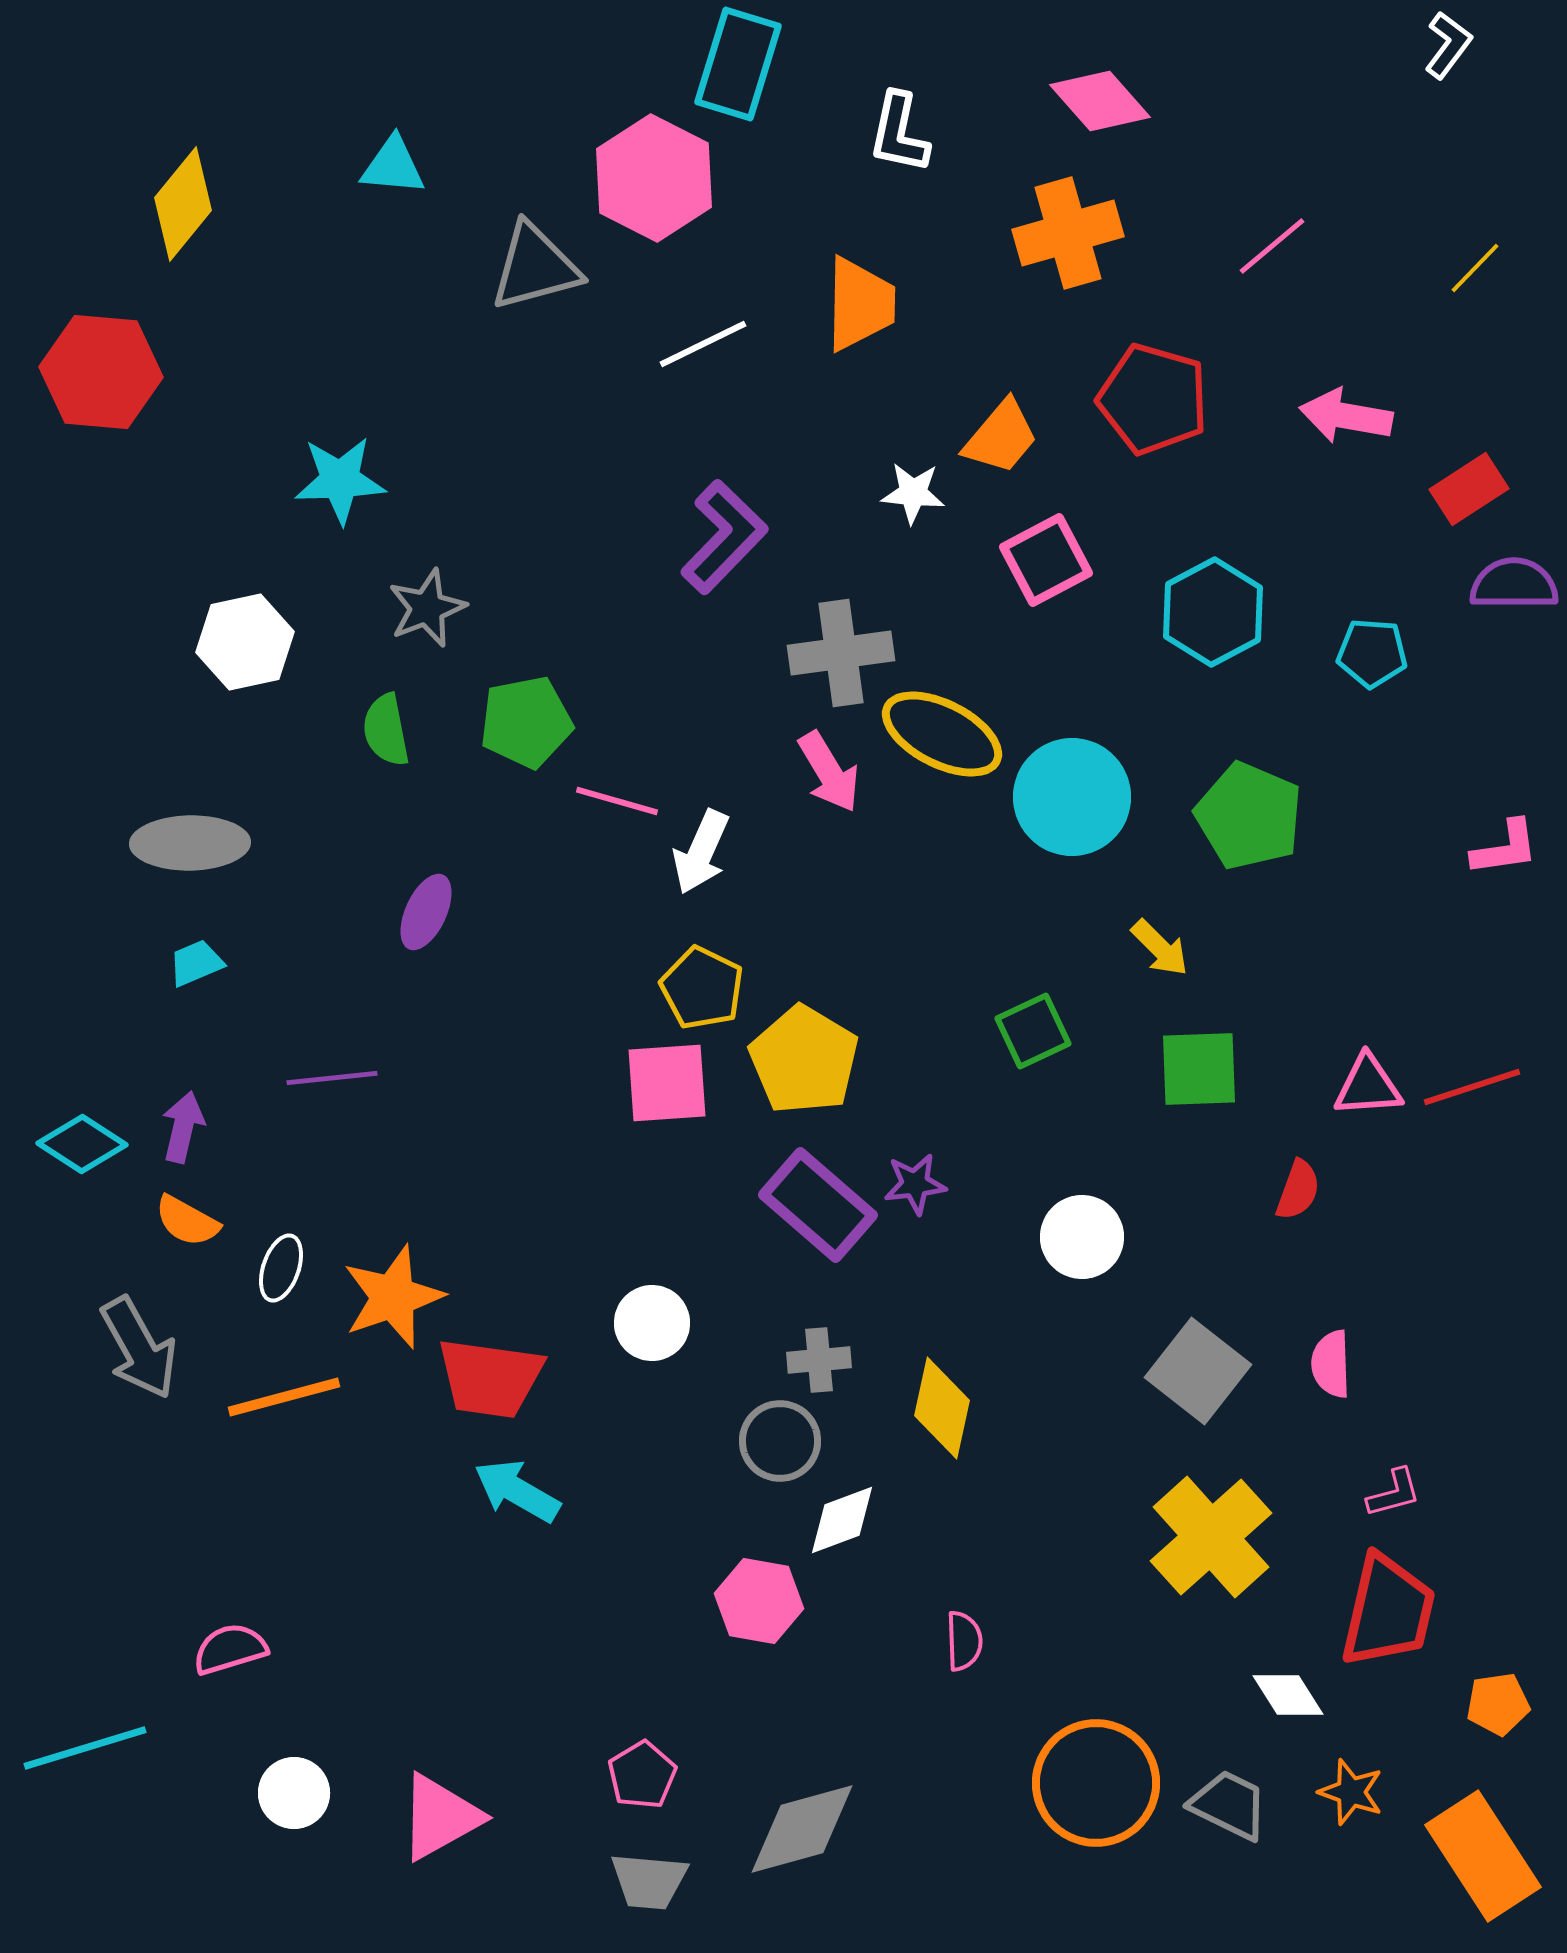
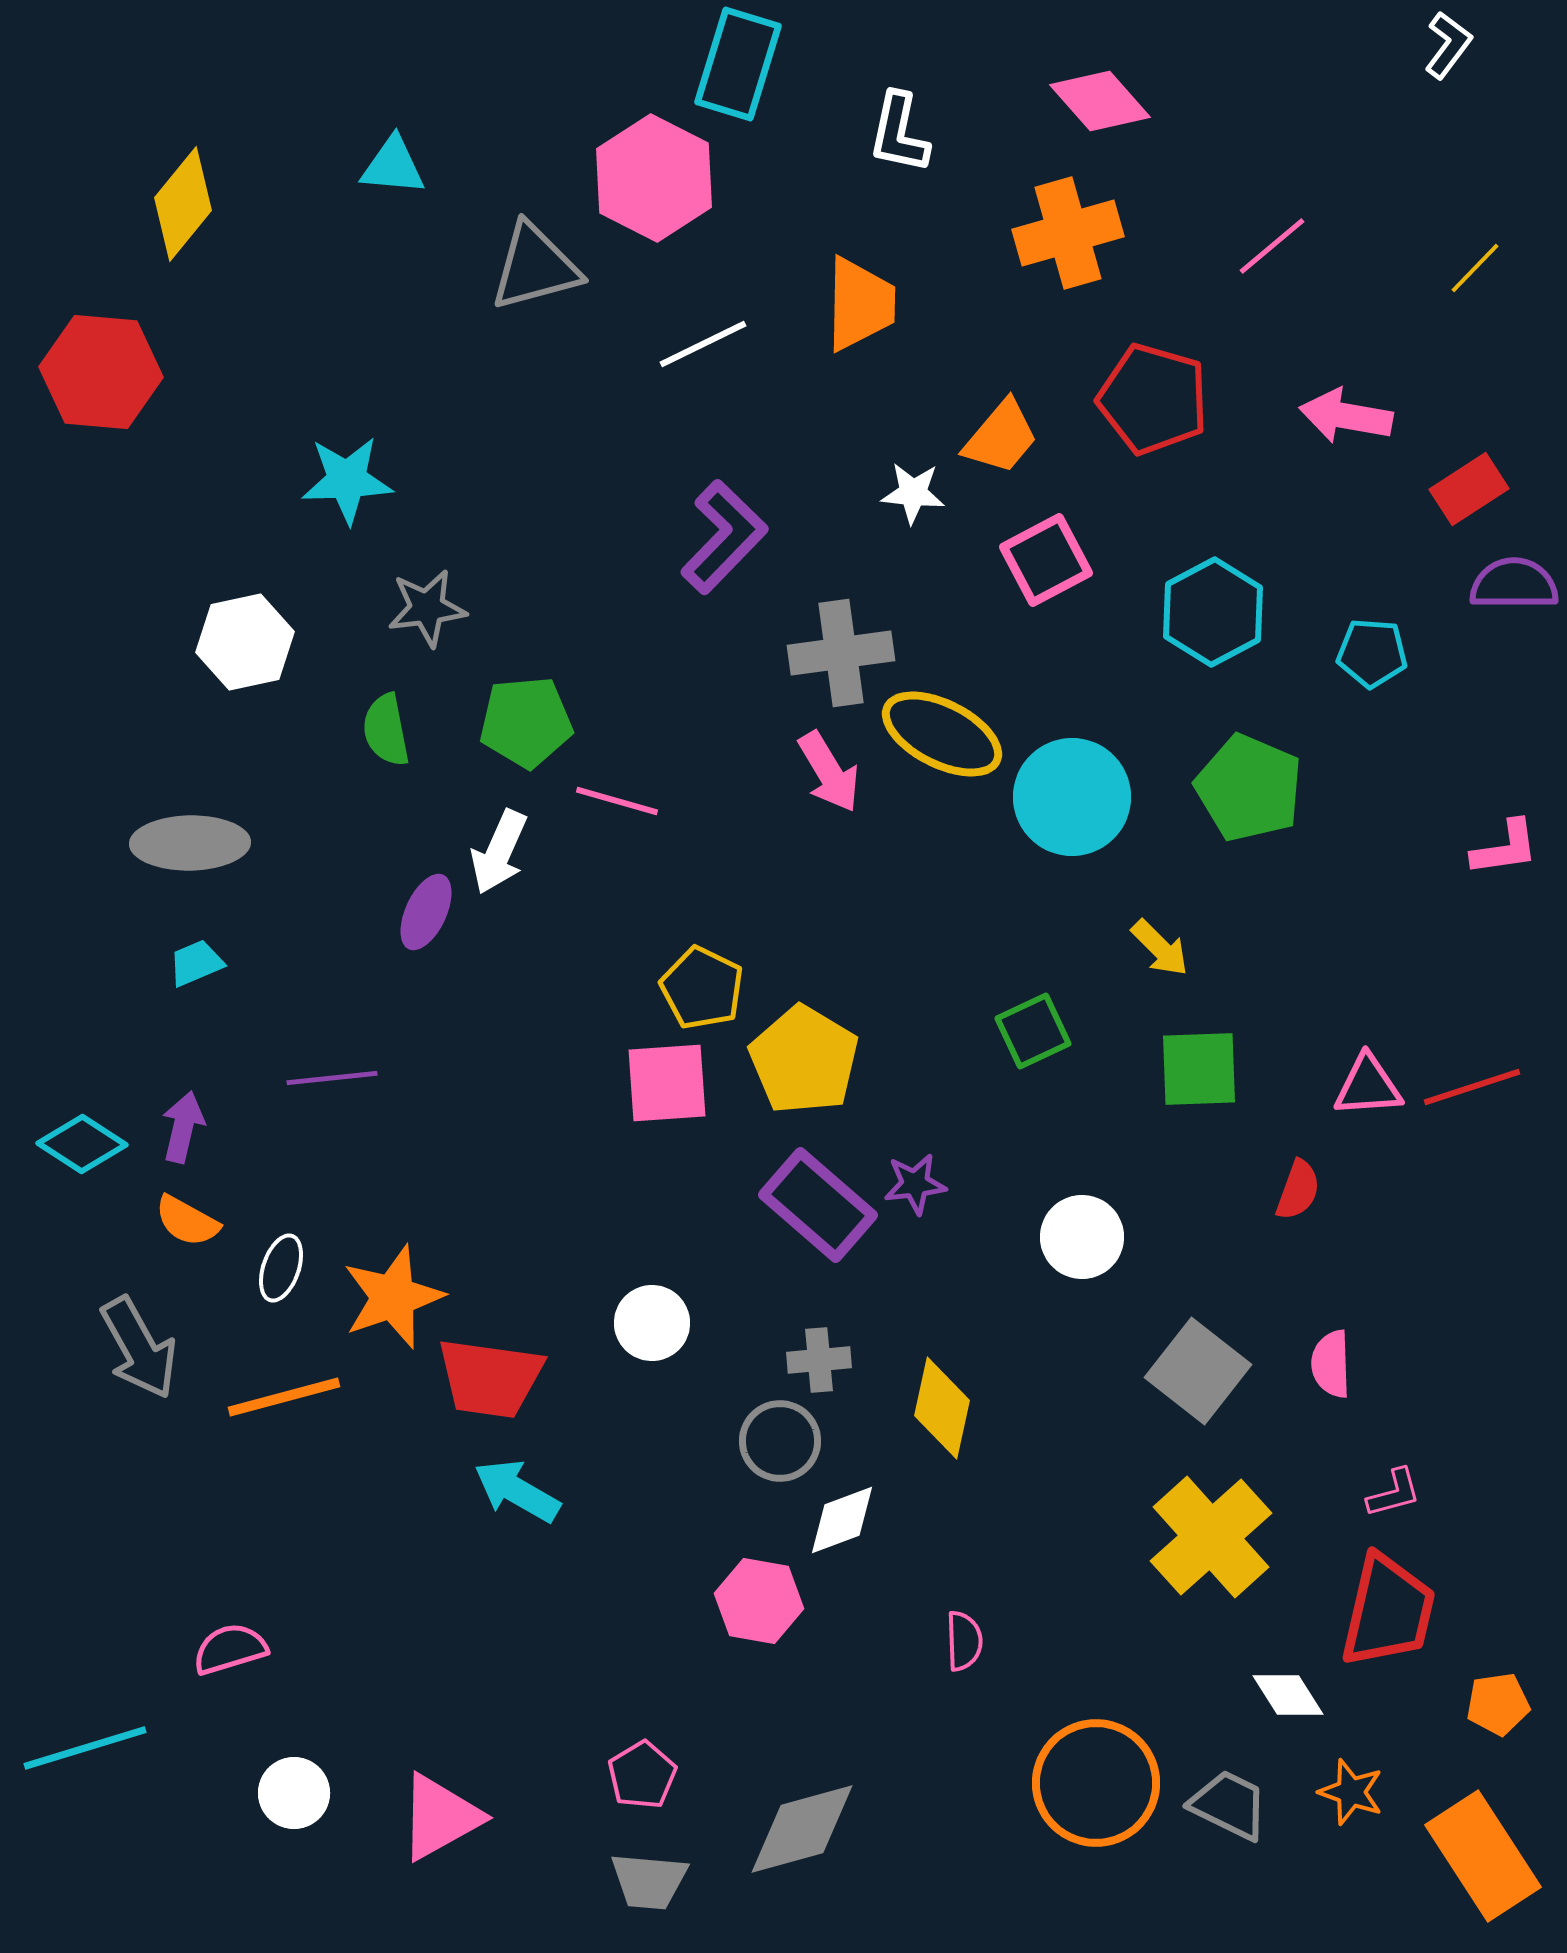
cyan star at (340, 480): moved 7 px right
gray star at (427, 608): rotated 14 degrees clockwise
green pentagon at (526, 722): rotated 6 degrees clockwise
green pentagon at (1249, 816): moved 28 px up
white arrow at (701, 852): moved 202 px left
